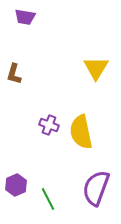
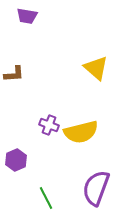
purple trapezoid: moved 2 px right, 1 px up
yellow triangle: rotated 20 degrees counterclockwise
brown L-shape: rotated 110 degrees counterclockwise
yellow semicircle: rotated 92 degrees counterclockwise
purple hexagon: moved 25 px up
green line: moved 2 px left, 1 px up
